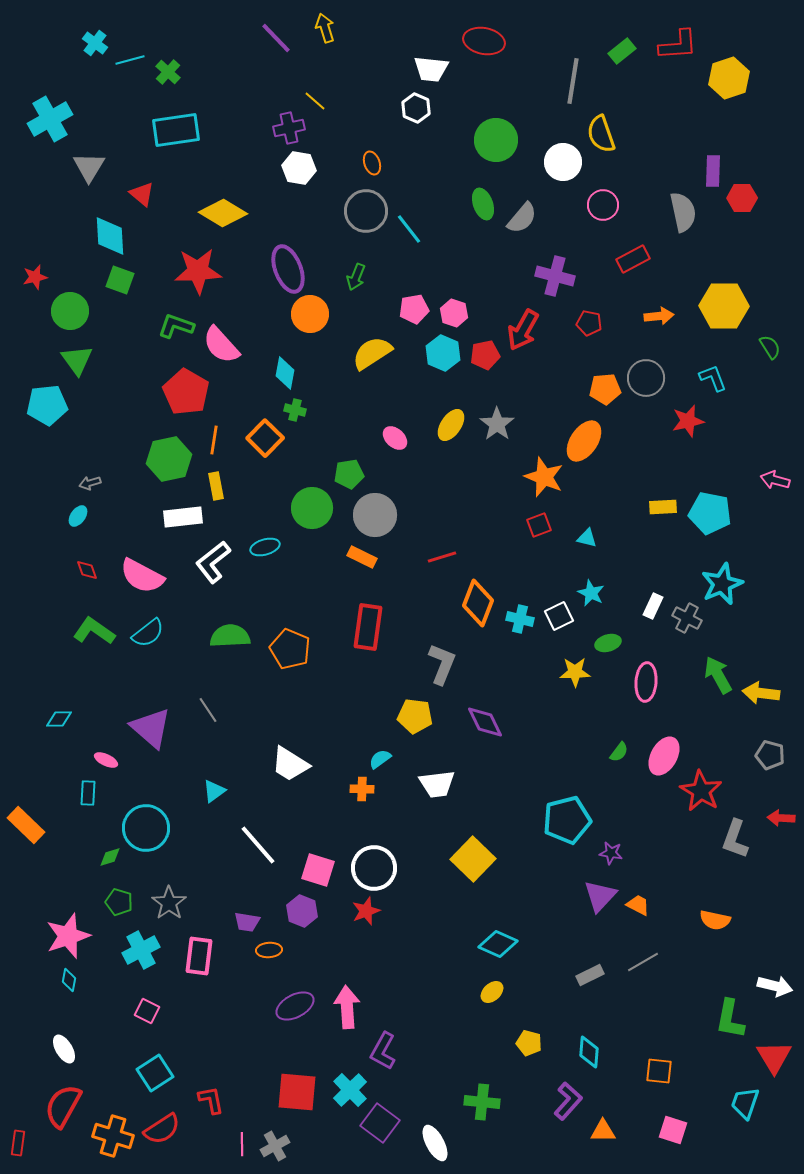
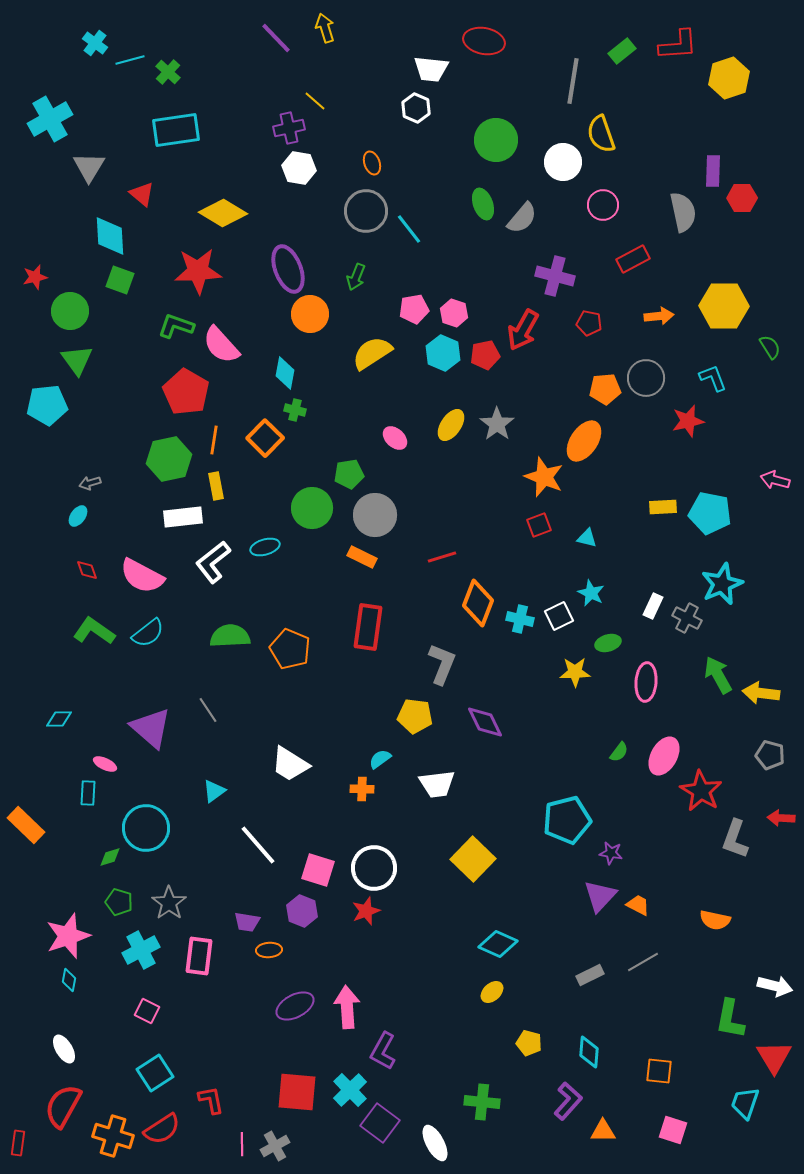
pink ellipse at (106, 760): moved 1 px left, 4 px down
